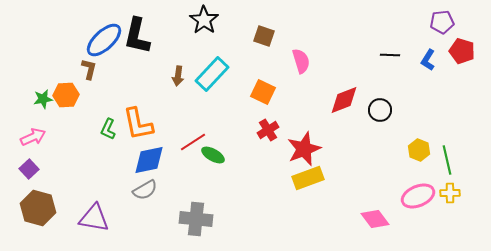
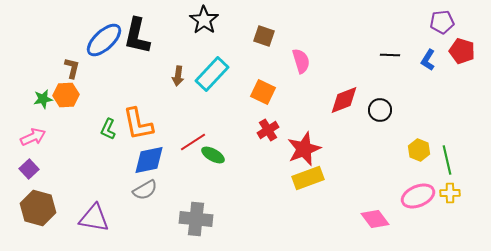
brown L-shape: moved 17 px left, 1 px up
